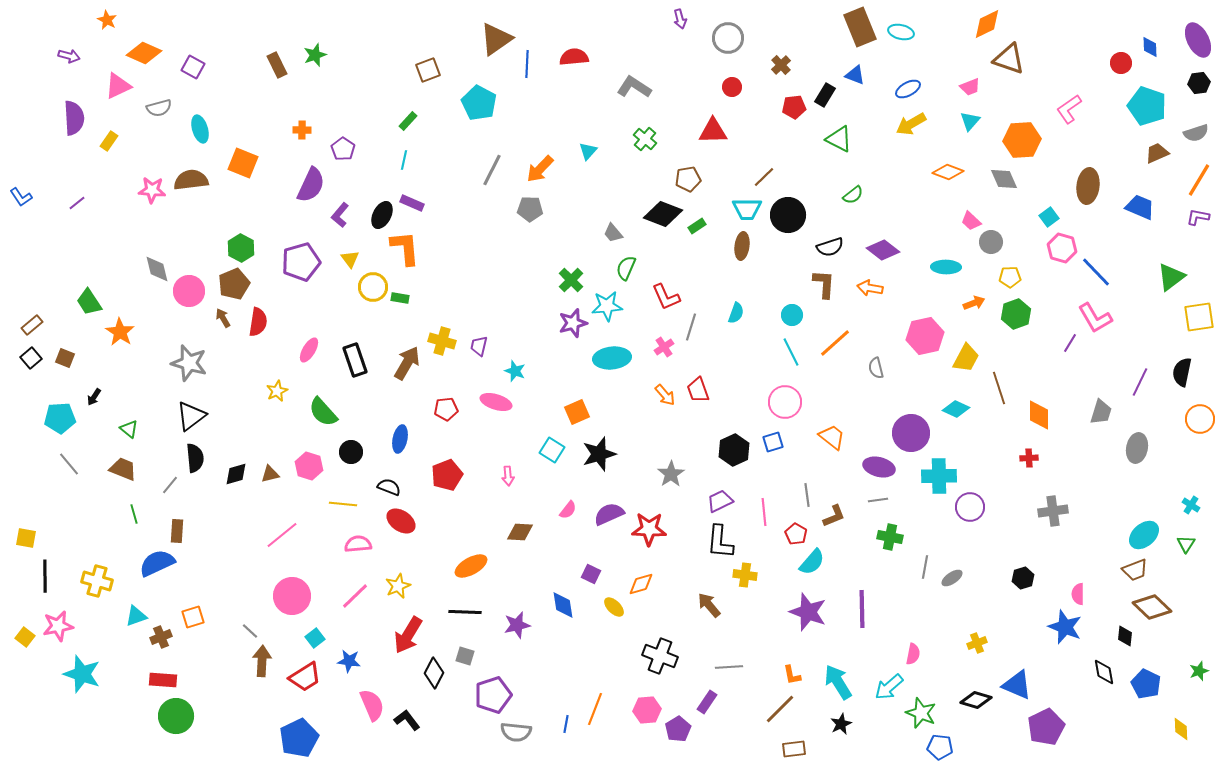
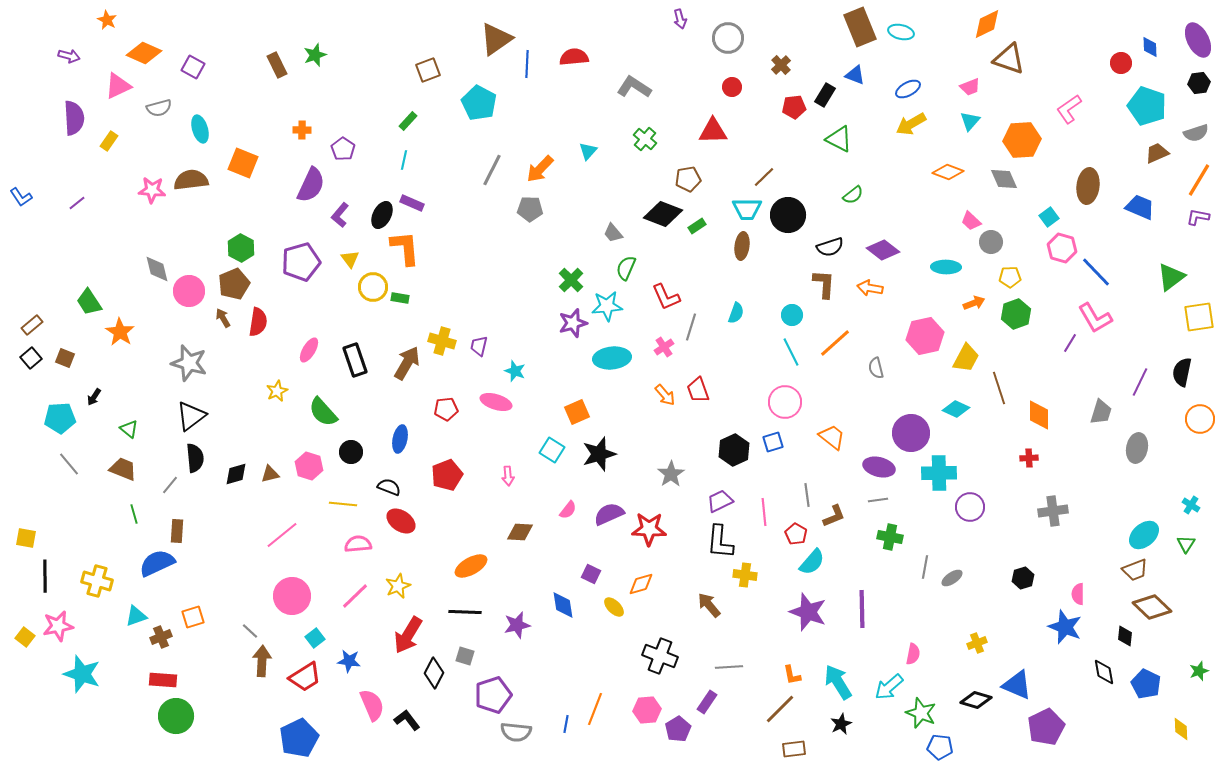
cyan cross at (939, 476): moved 3 px up
